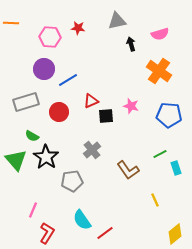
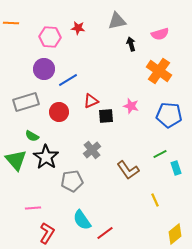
pink line: moved 2 px up; rotated 63 degrees clockwise
